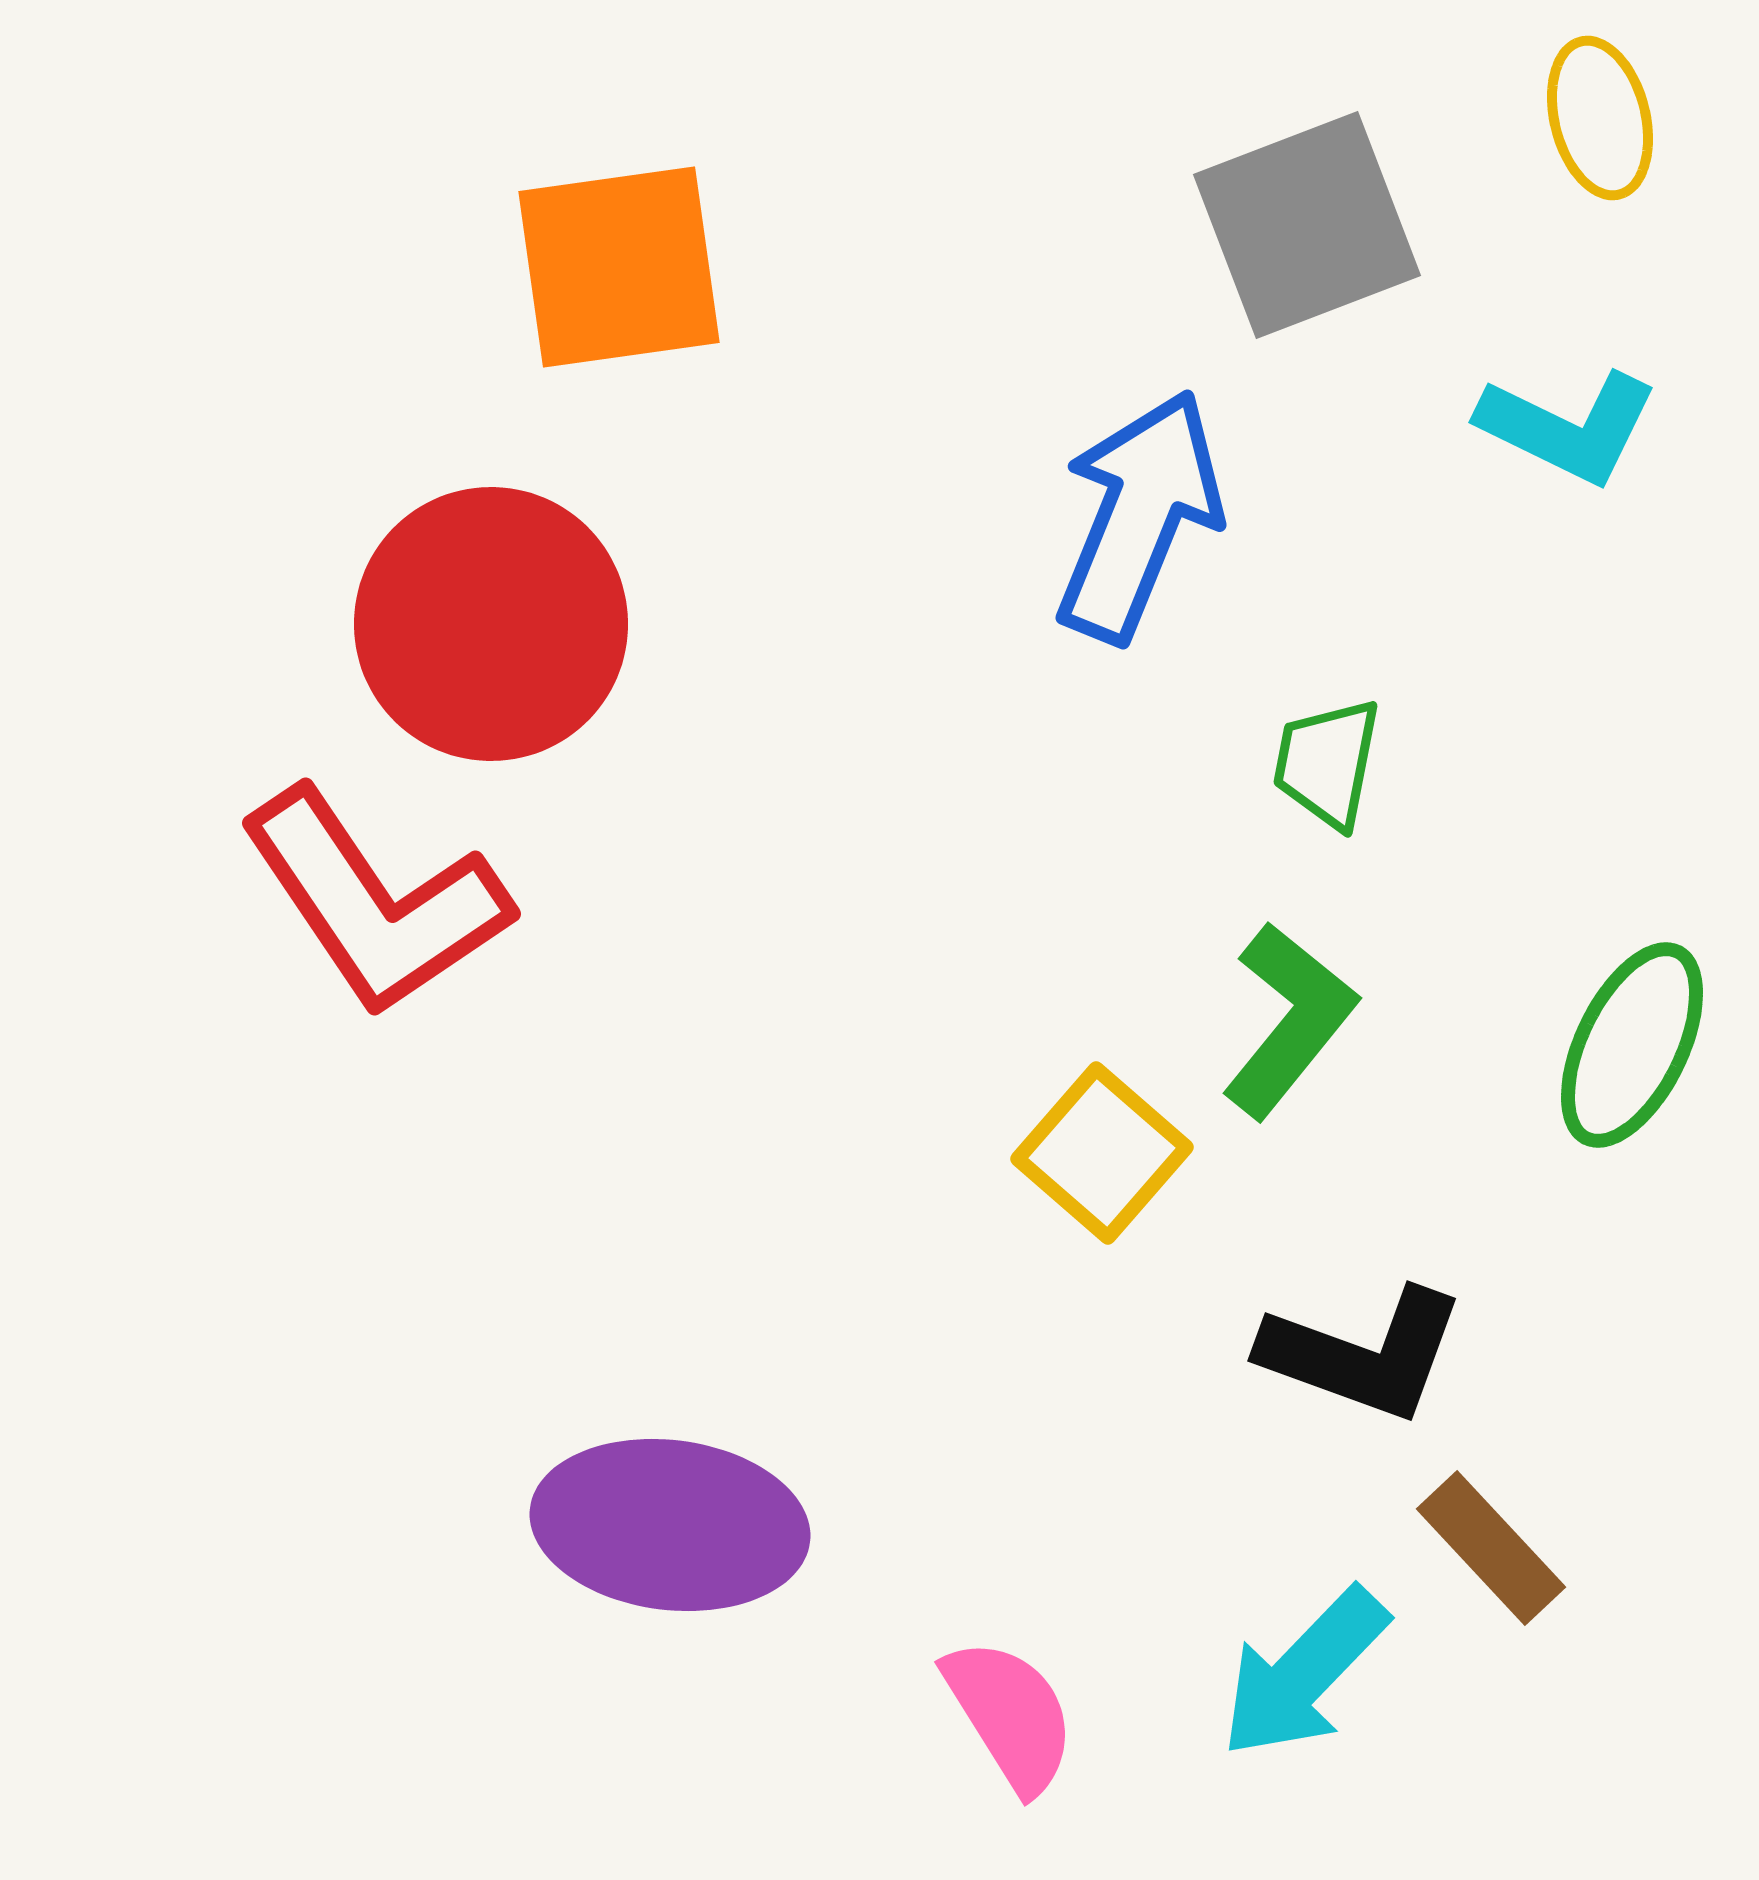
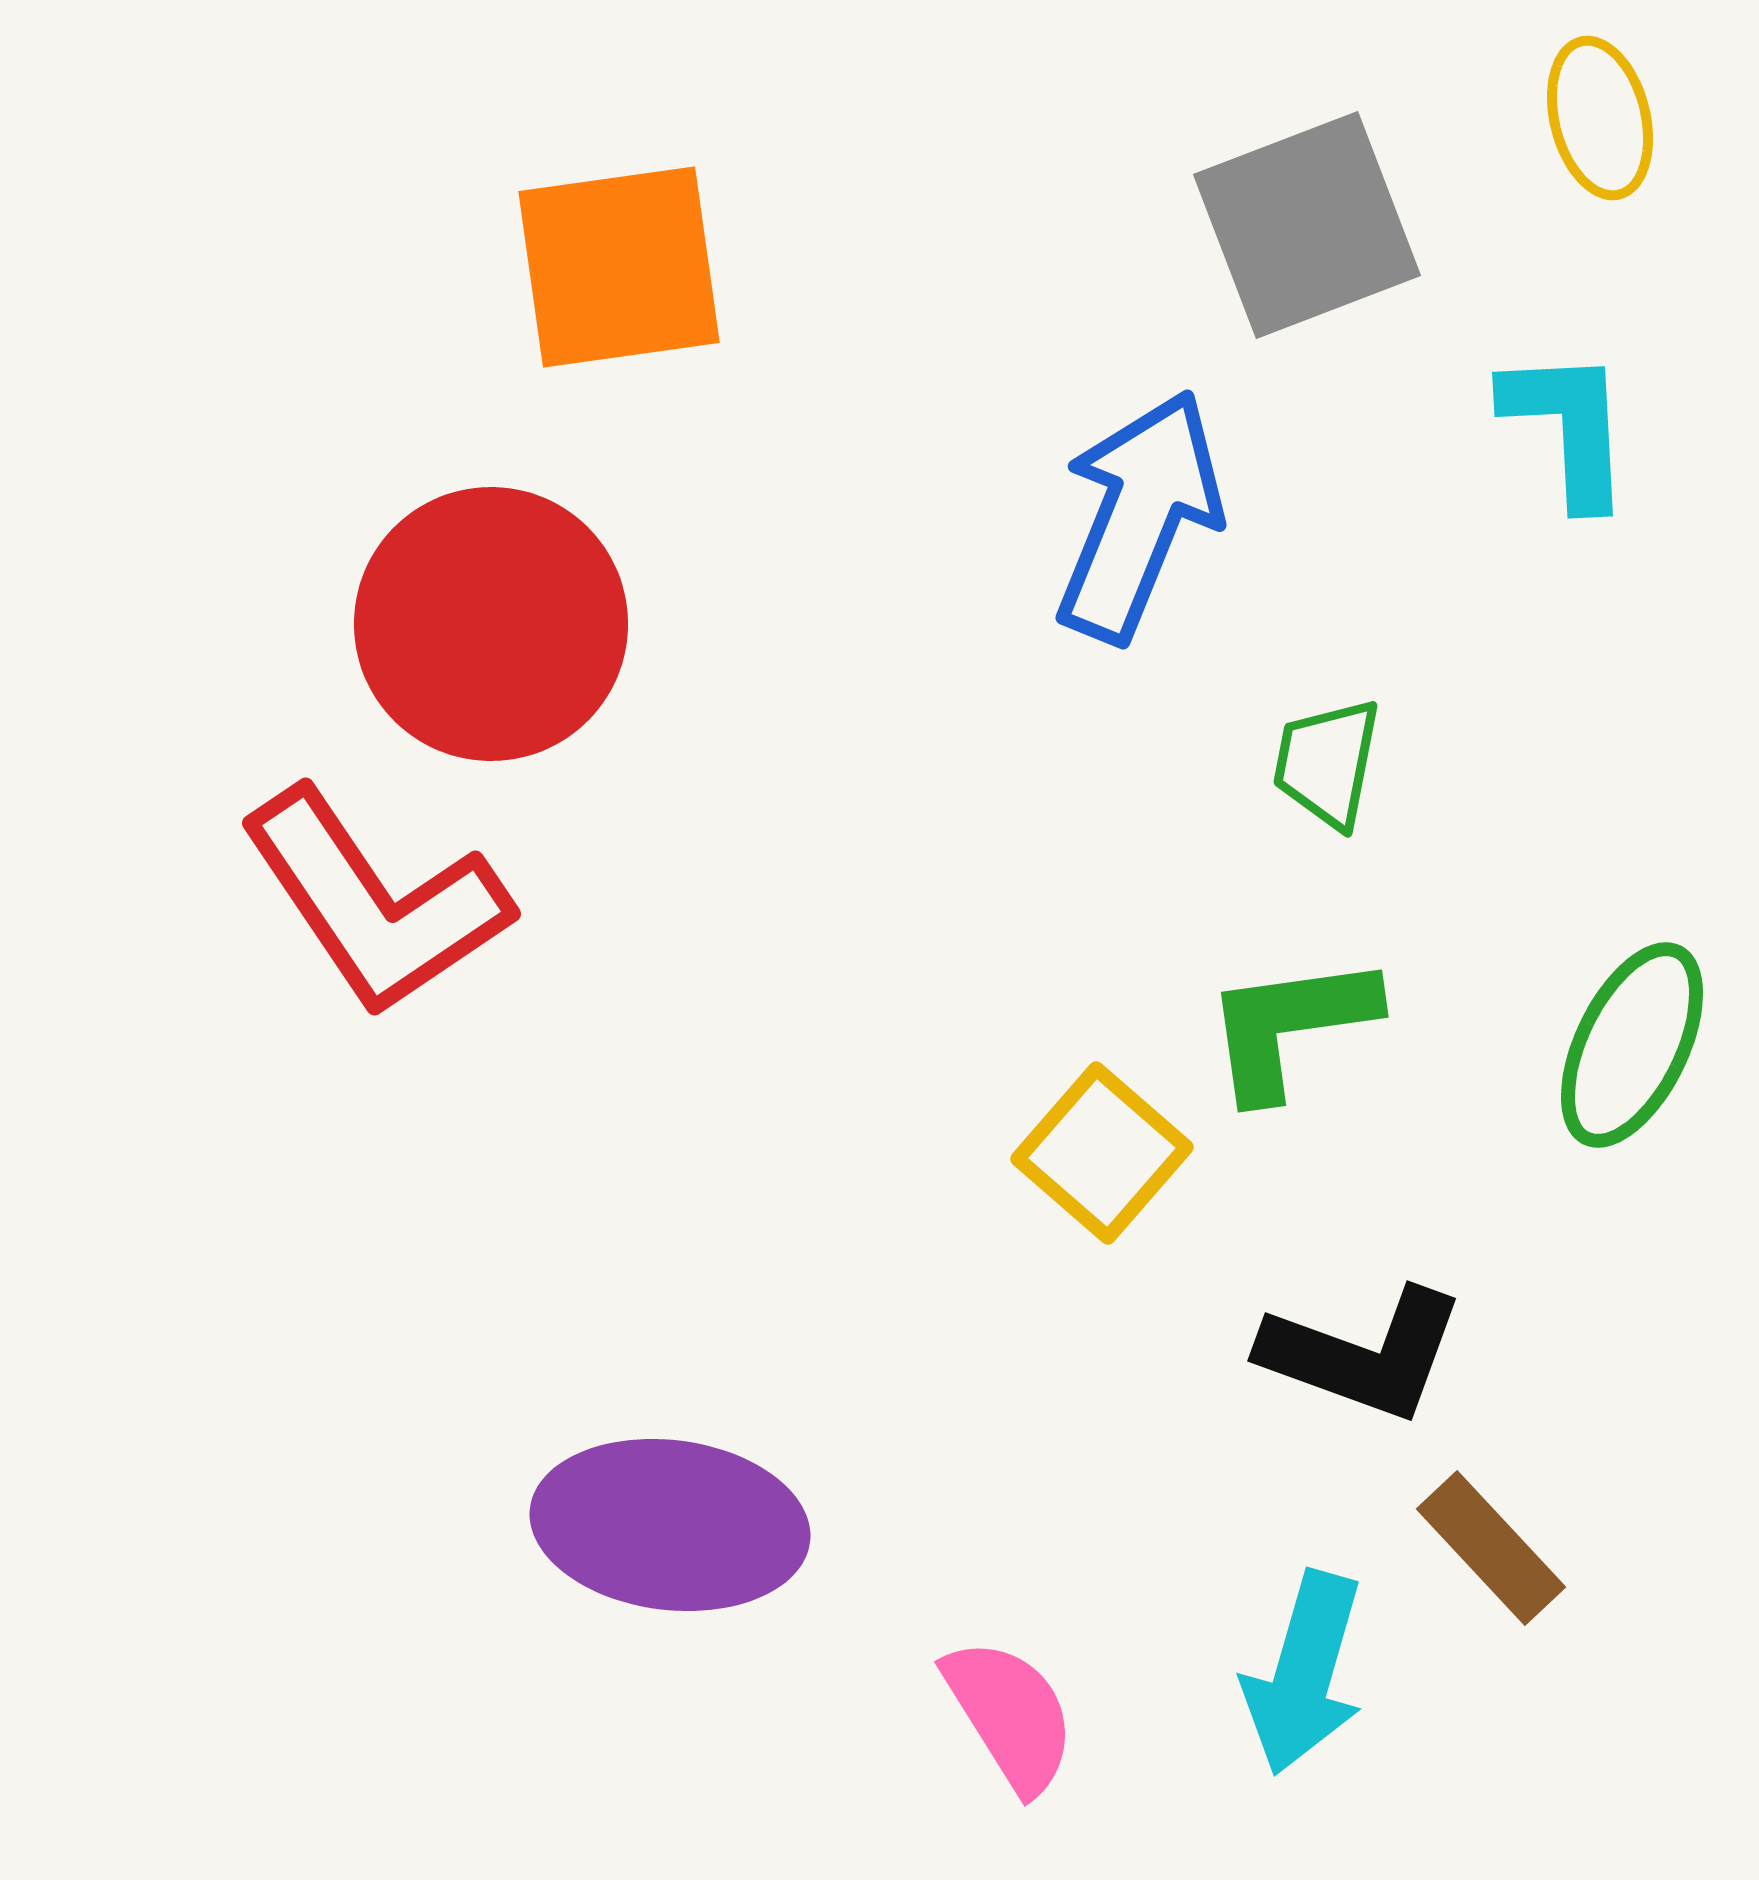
cyan L-shape: rotated 119 degrees counterclockwise
green L-shape: moved 1 px right, 6 px down; rotated 137 degrees counterclockwise
cyan arrow: rotated 28 degrees counterclockwise
